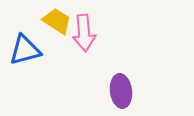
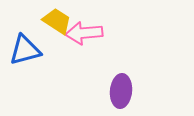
pink arrow: rotated 90 degrees clockwise
purple ellipse: rotated 12 degrees clockwise
